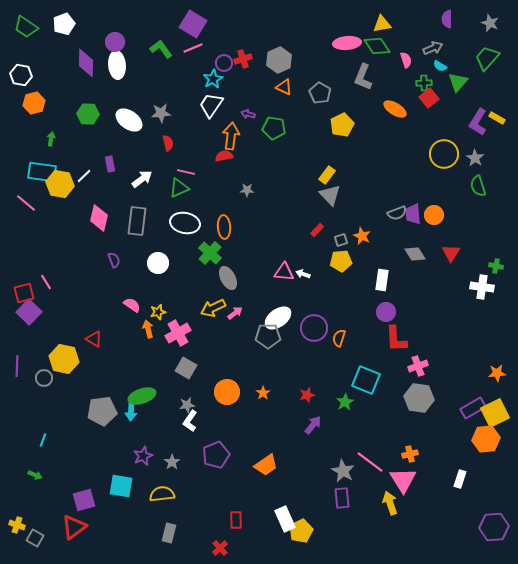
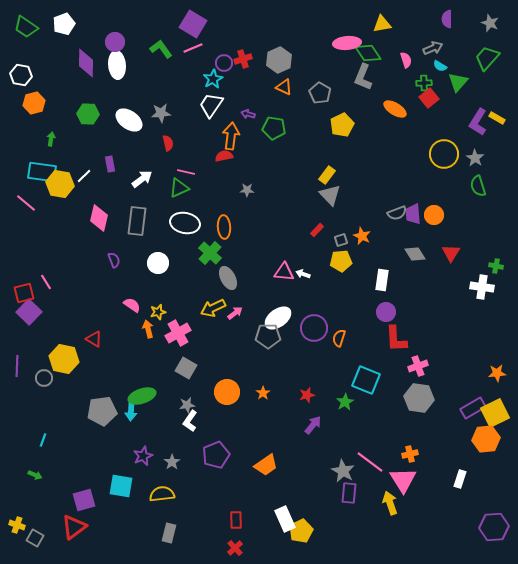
green diamond at (377, 46): moved 9 px left, 7 px down
purple rectangle at (342, 498): moved 7 px right, 5 px up; rotated 10 degrees clockwise
red cross at (220, 548): moved 15 px right
